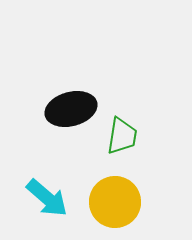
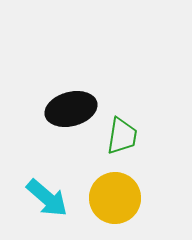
yellow circle: moved 4 px up
